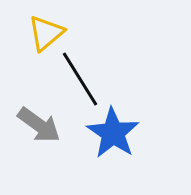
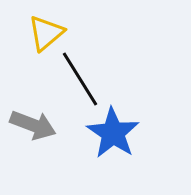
gray arrow: moved 6 px left; rotated 15 degrees counterclockwise
